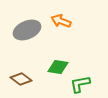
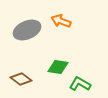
green L-shape: rotated 40 degrees clockwise
